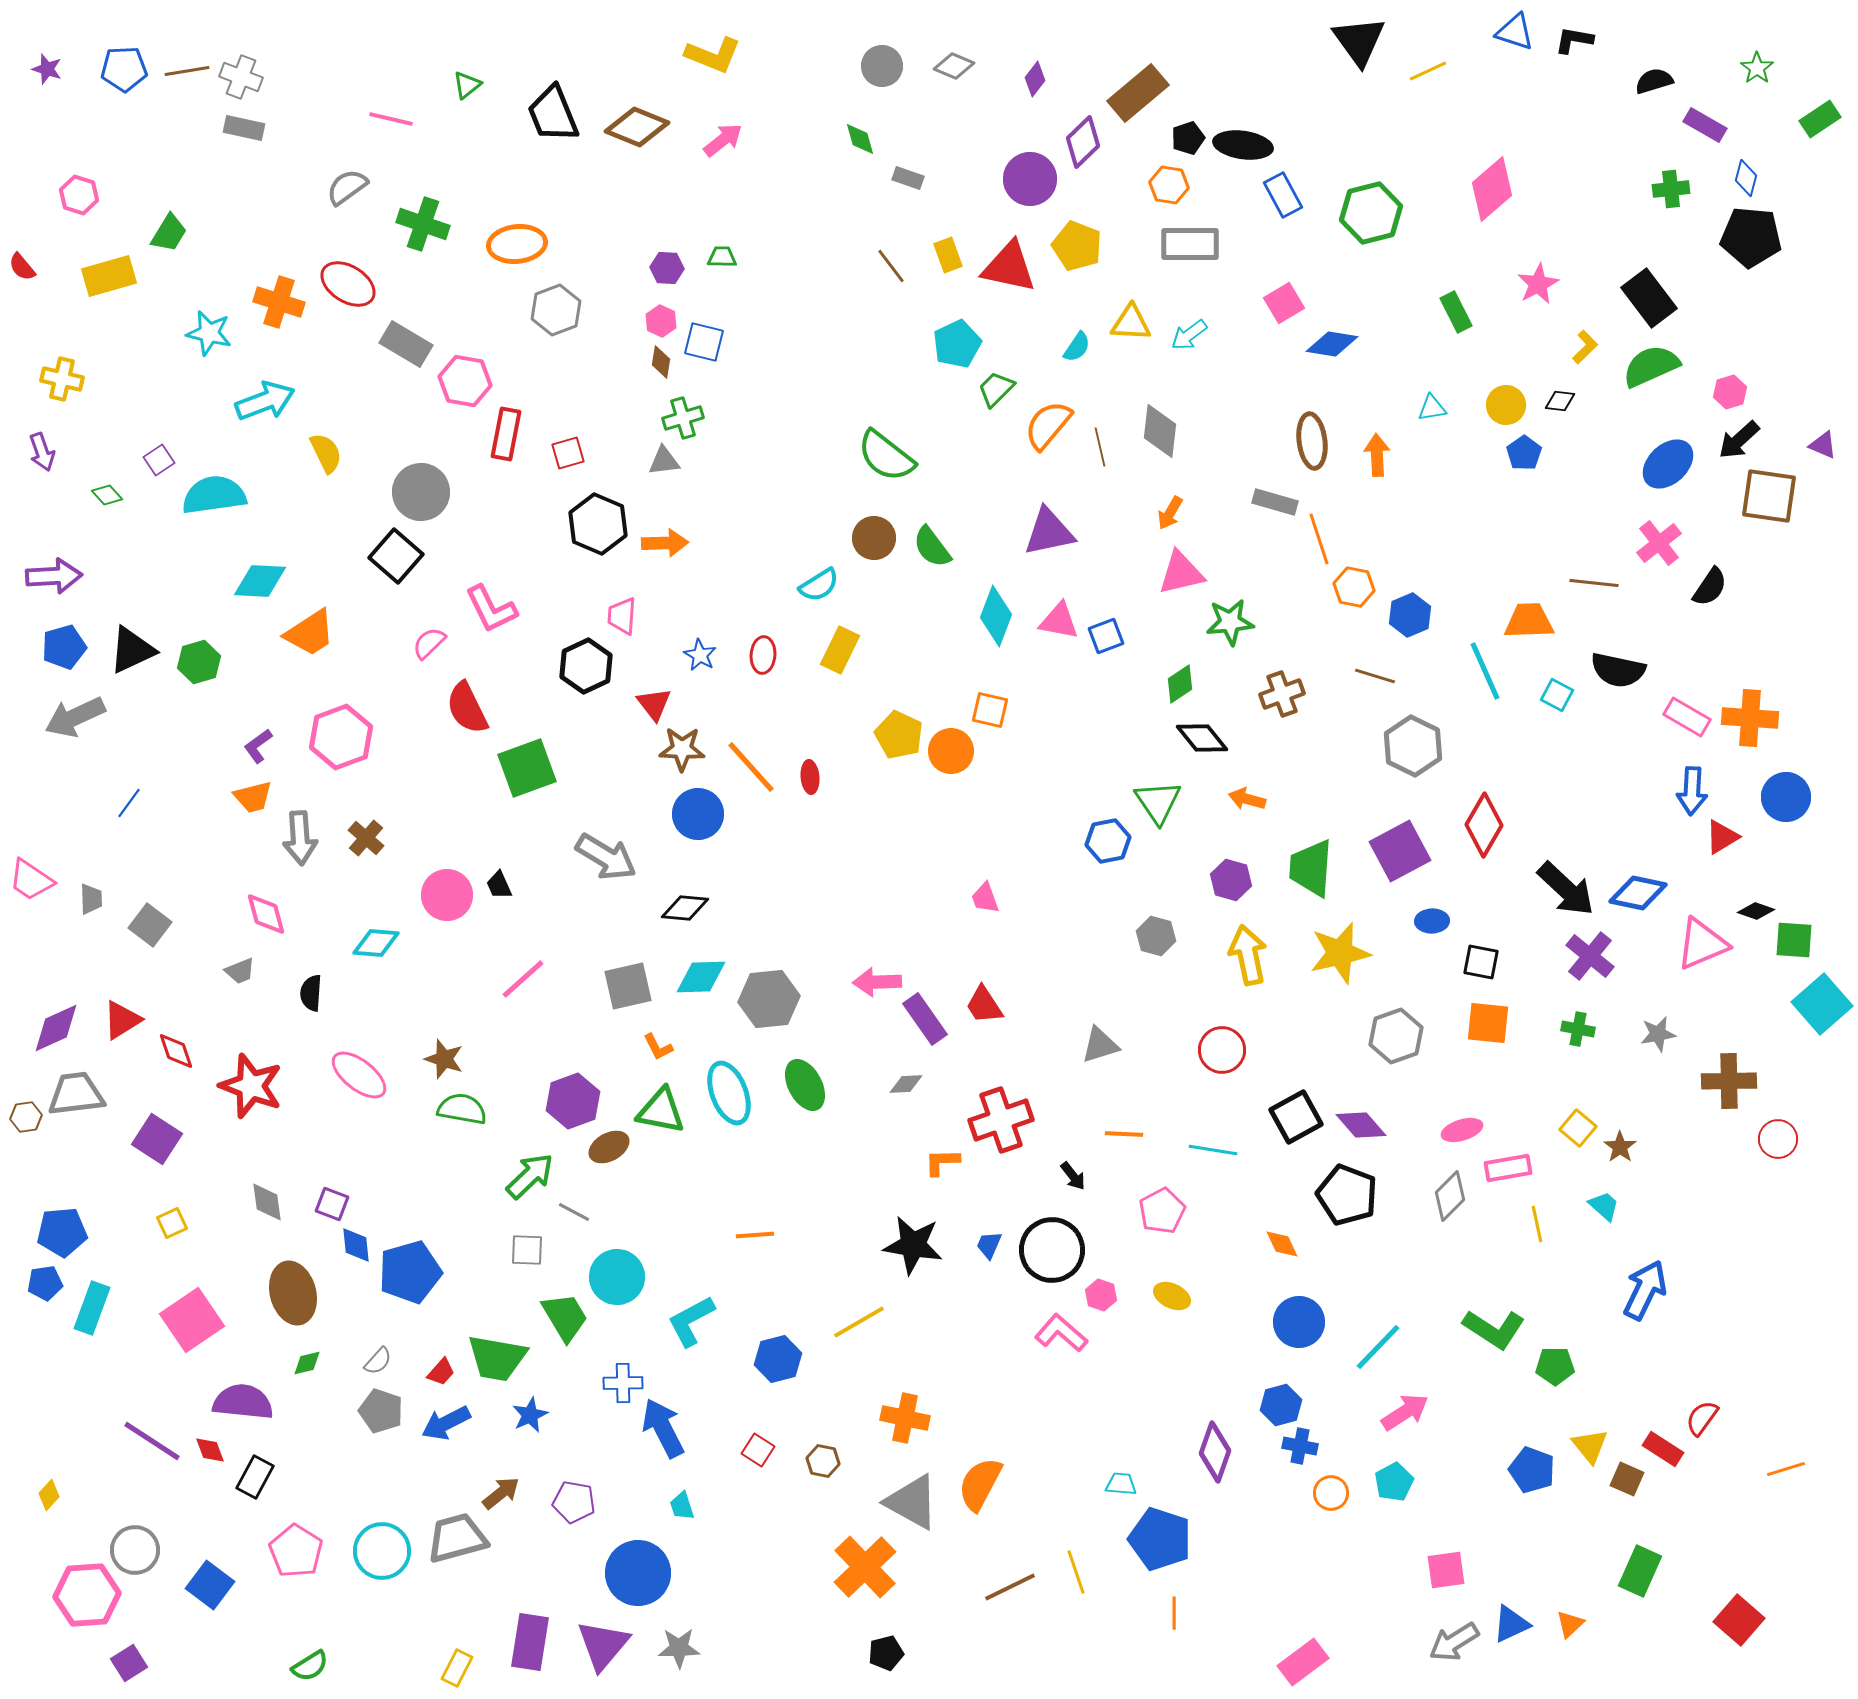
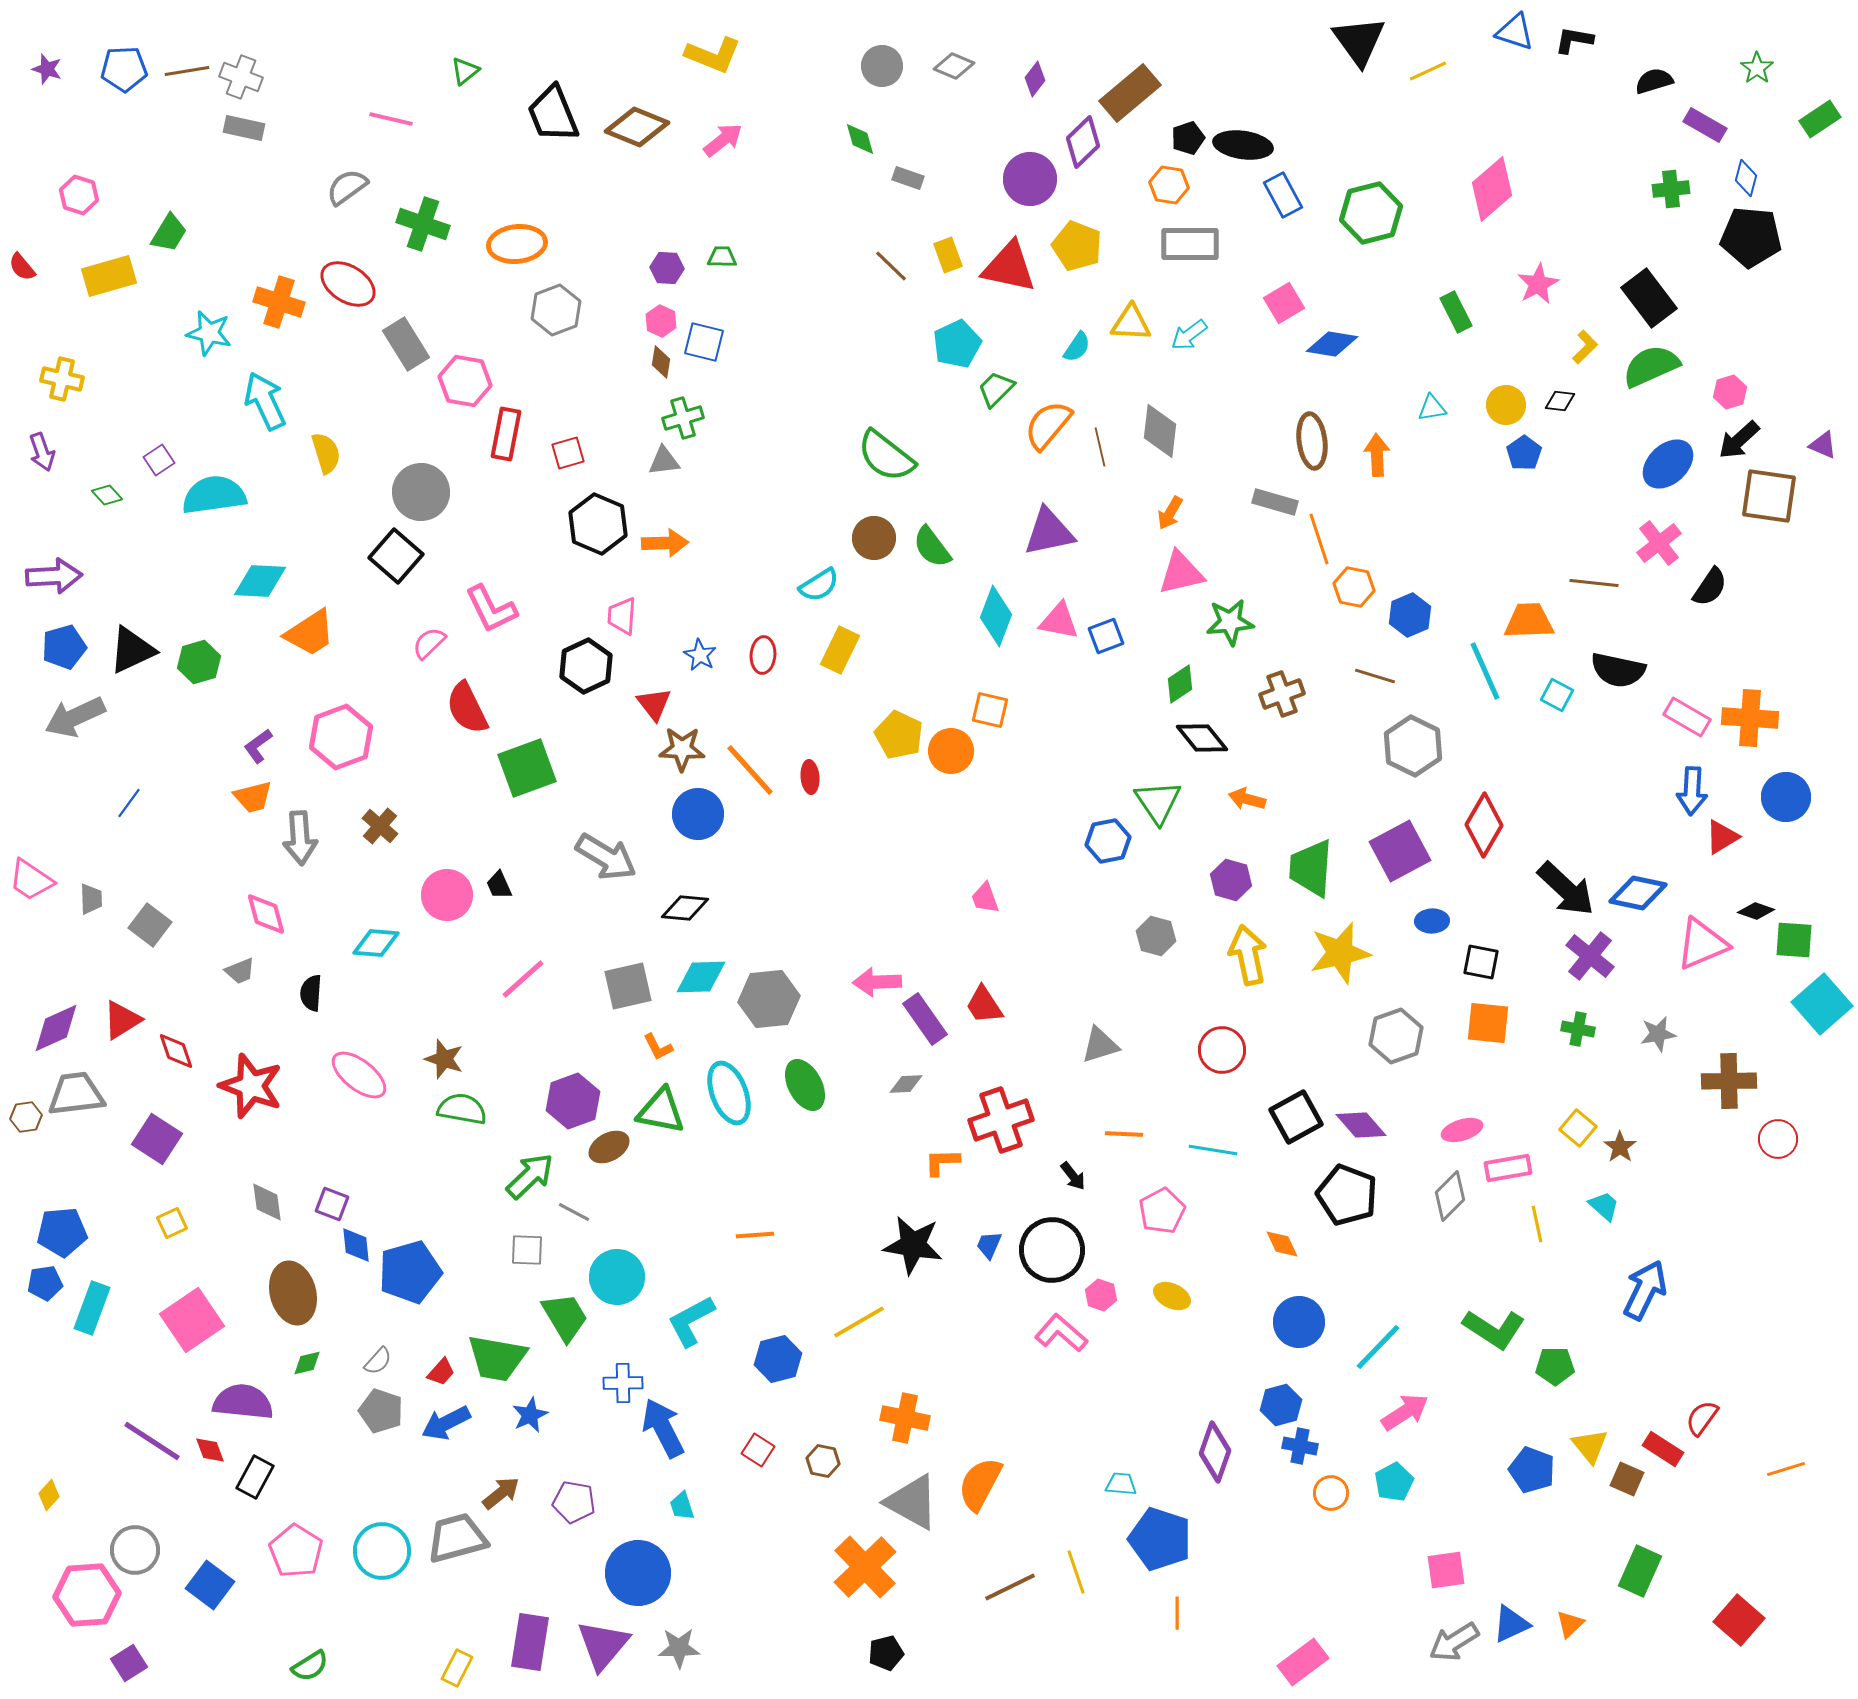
green triangle at (467, 85): moved 2 px left, 14 px up
brown rectangle at (1138, 93): moved 8 px left
brown line at (891, 266): rotated 9 degrees counterclockwise
gray rectangle at (406, 344): rotated 27 degrees clockwise
cyan arrow at (265, 401): rotated 94 degrees counterclockwise
yellow semicircle at (326, 453): rotated 9 degrees clockwise
orange line at (751, 767): moved 1 px left, 3 px down
brown cross at (366, 838): moved 14 px right, 12 px up
orange line at (1174, 1613): moved 3 px right
